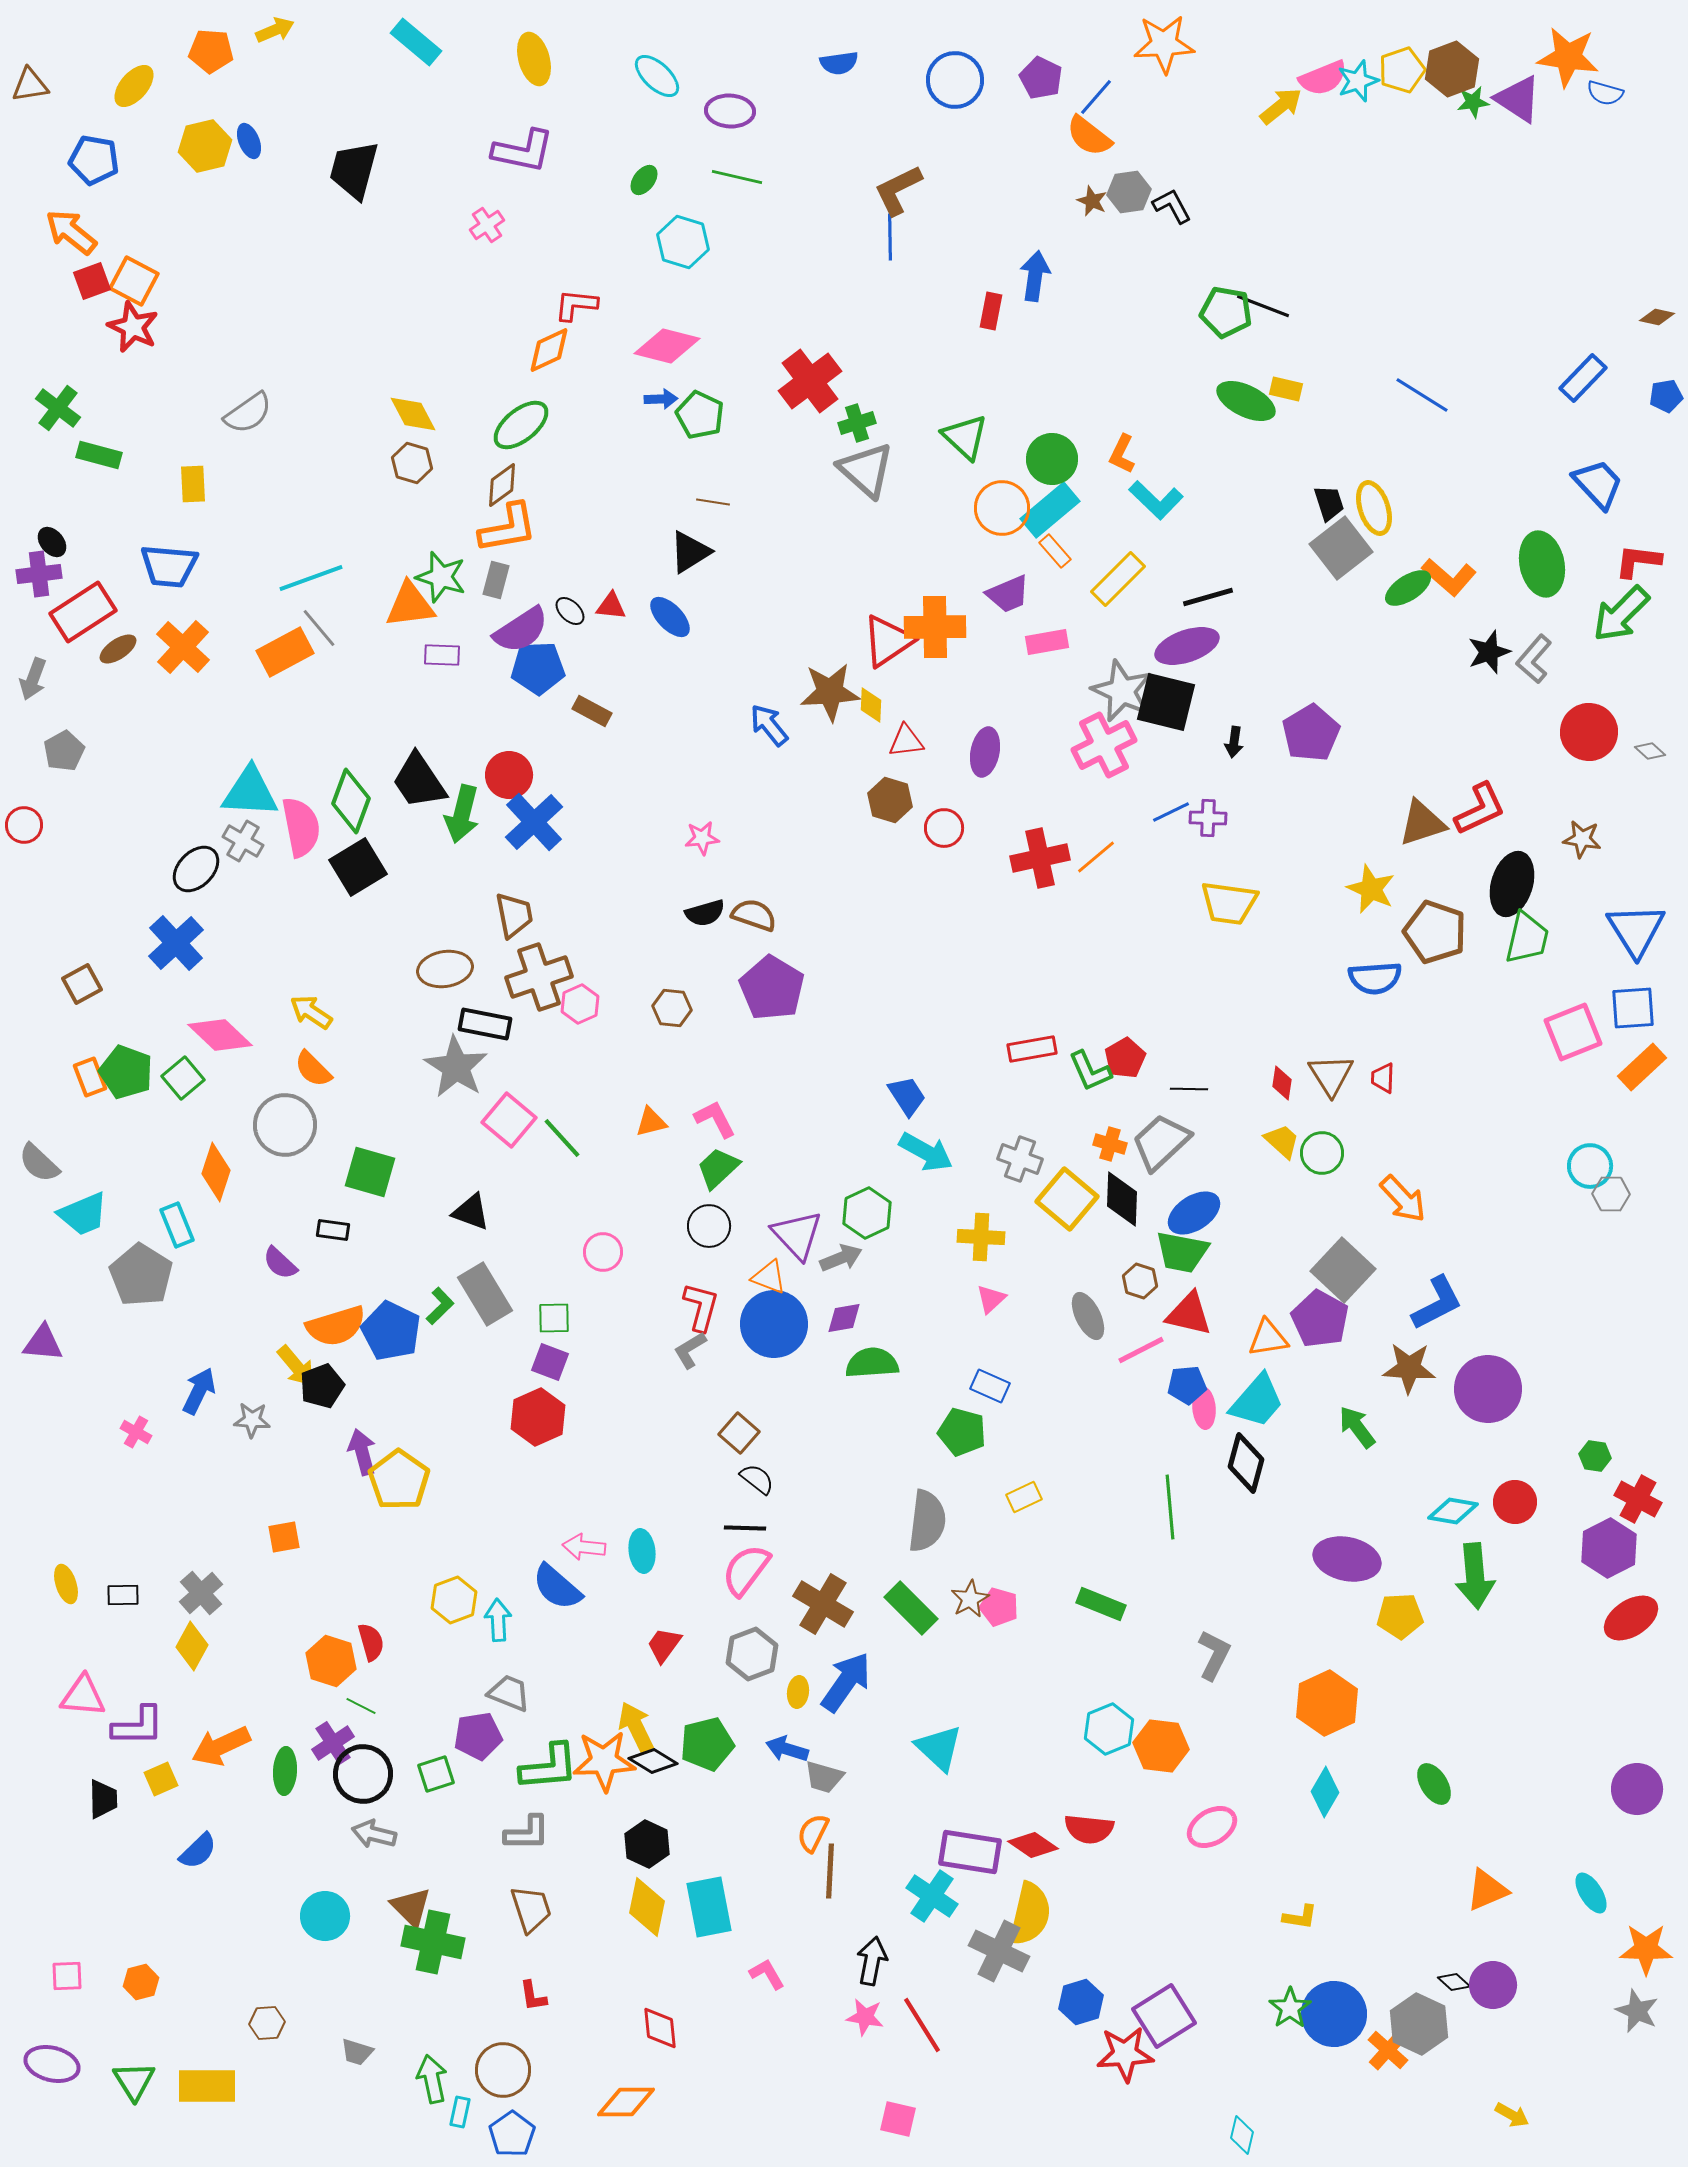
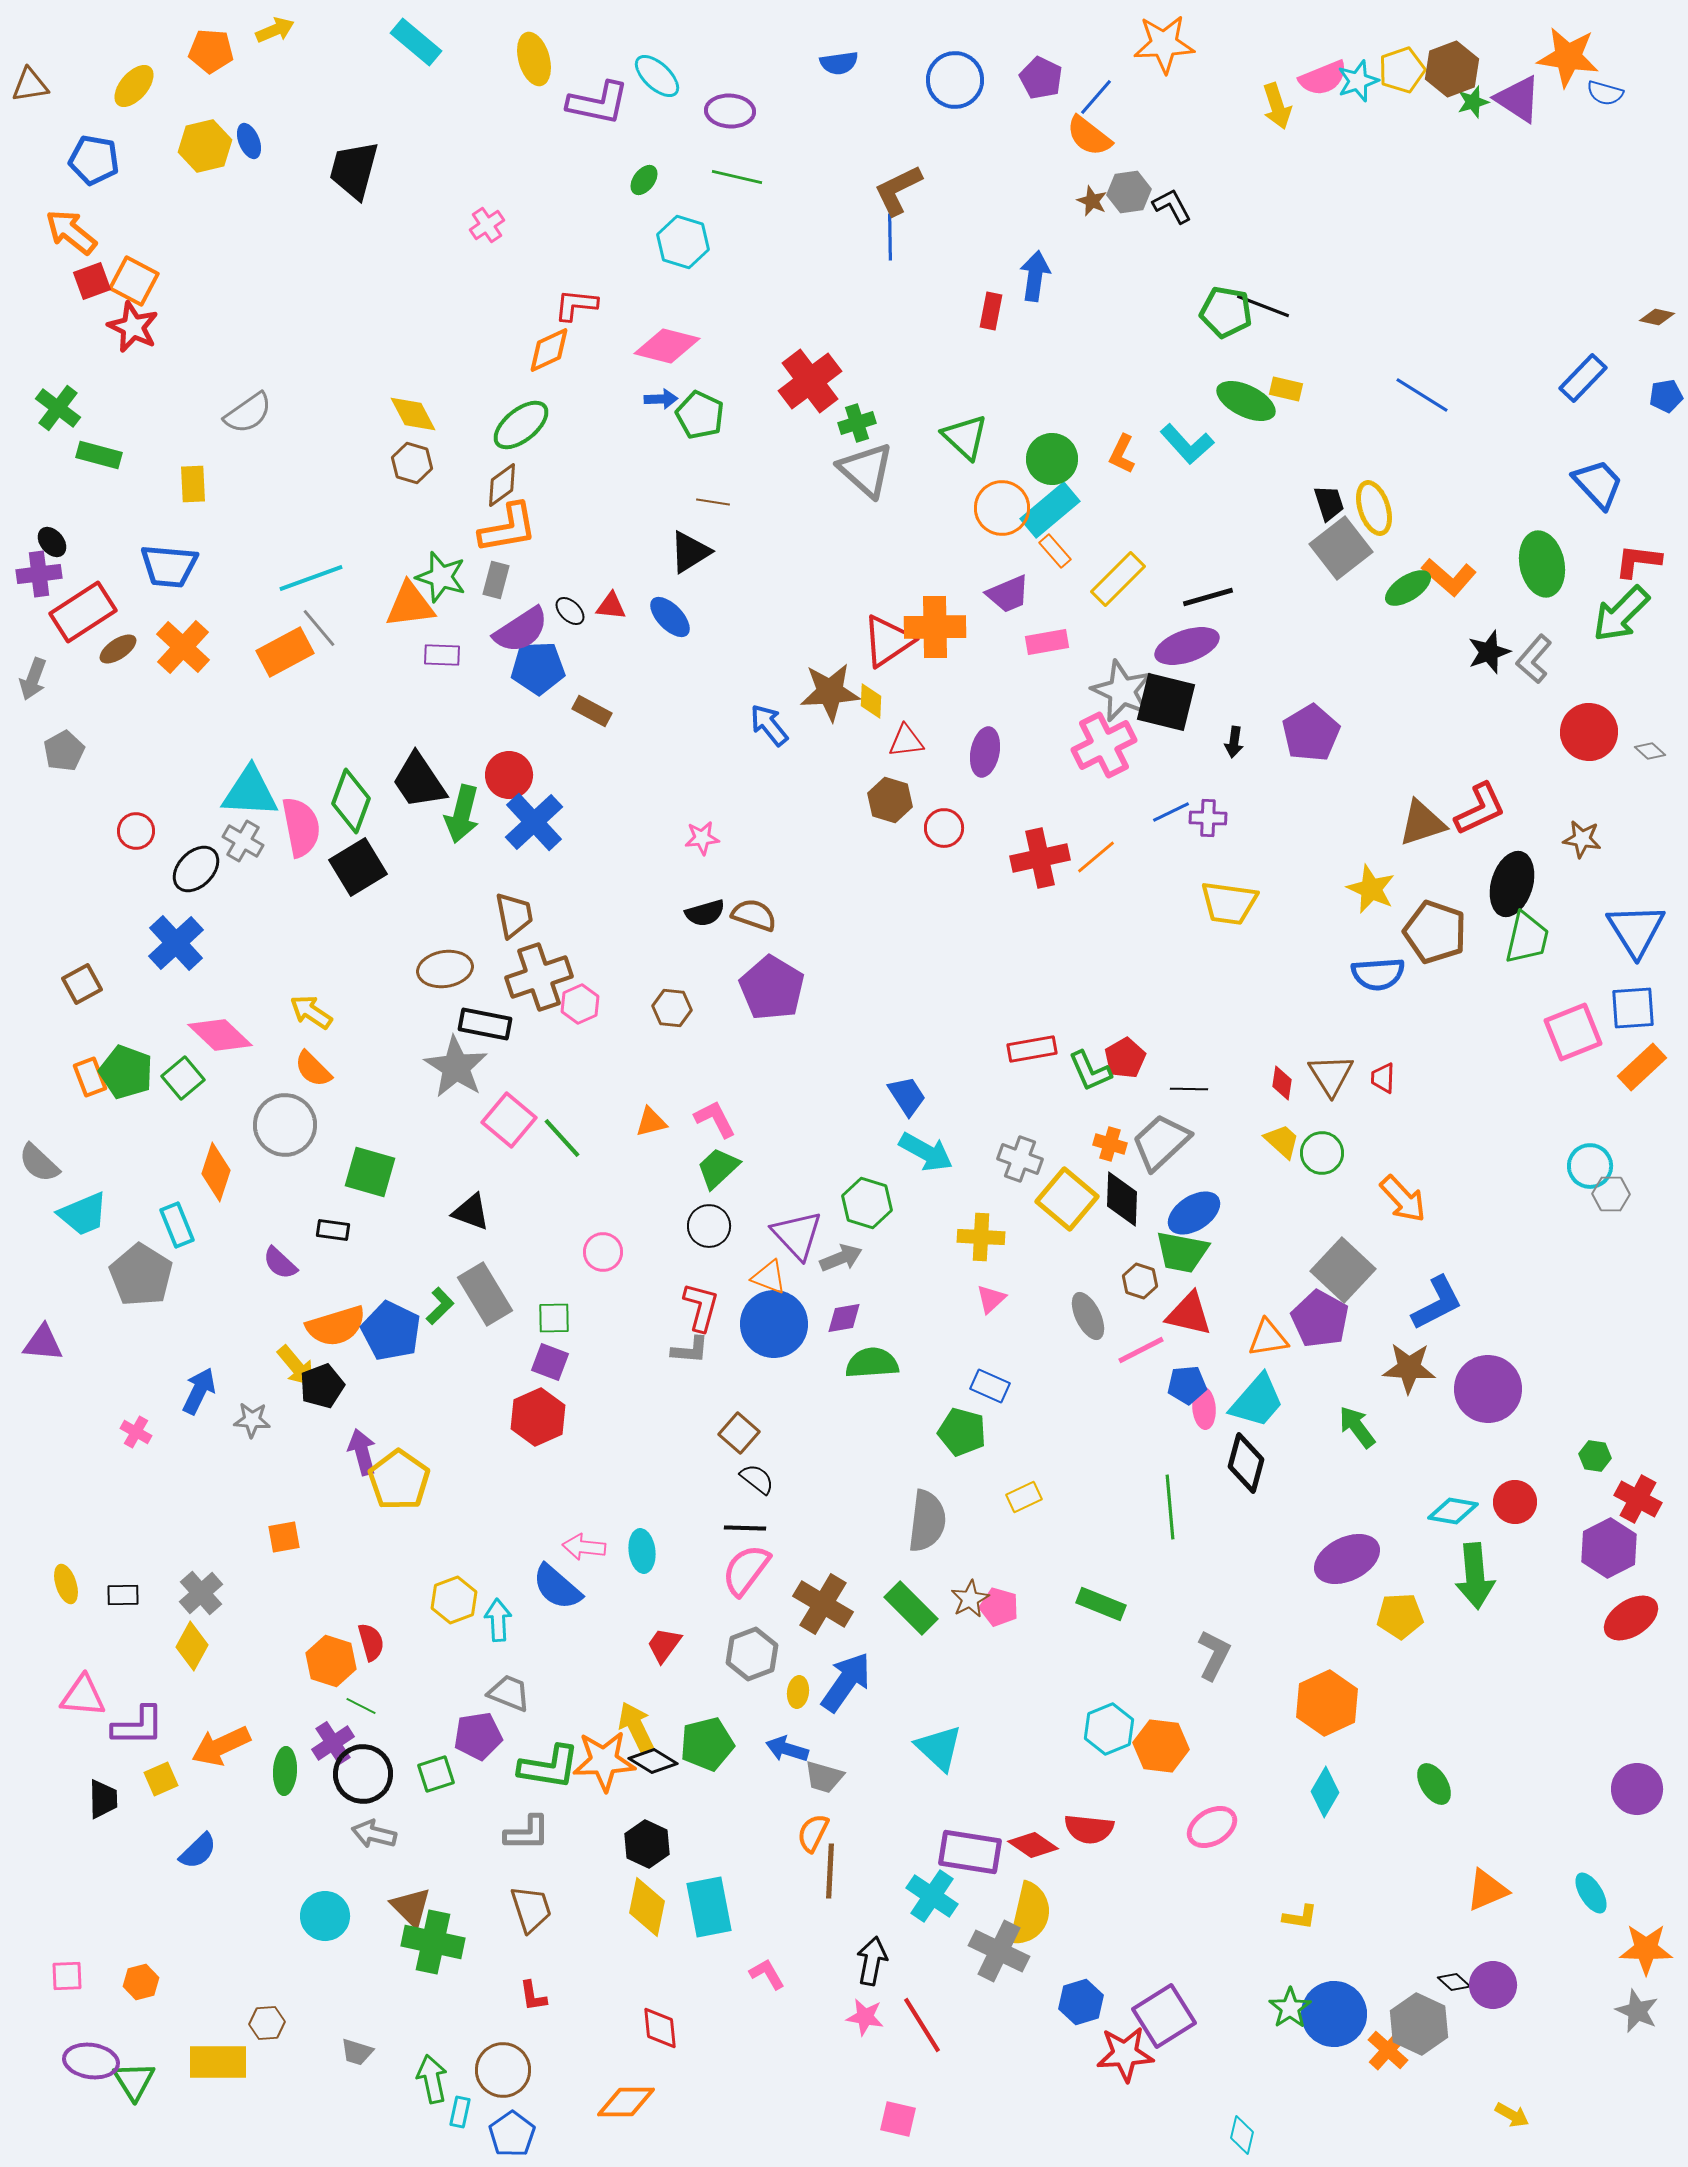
green star at (1473, 102): rotated 8 degrees counterclockwise
yellow arrow at (1281, 106): moved 4 px left; rotated 111 degrees clockwise
purple L-shape at (523, 151): moved 75 px right, 48 px up
cyan L-shape at (1156, 500): moved 31 px right, 56 px up; rotated 4 degrees clockwise
yellow diamond at (871, 705): moved 4 px up
red circle at (24, 825): moved 112 px right, 6 px down
blue semicircle at (1375, 978): moved 3 px right, 4 px up
green hexagon at (867, 1213): moved 10 px up; rotated 18 degrees counterclockwise
gray L-shape at (690, 1350): rotated 144 degrees counterclockwise
purple ellipse at (1347, 1559): rotated 38 degrees counterclockwise
green L-shape at (549, 1767): rotated 14 degrees clockwise
purple ellipse at (52, 2064): moved 39 px right, 3 px up; rotated 6 degrees counterclockwise
yellow rectangle at (207, 2086): moved 11 px right, 24 px up
